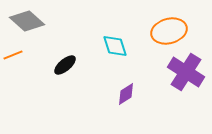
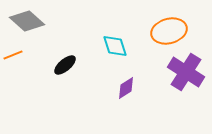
purple diamond: moved 6 px up
